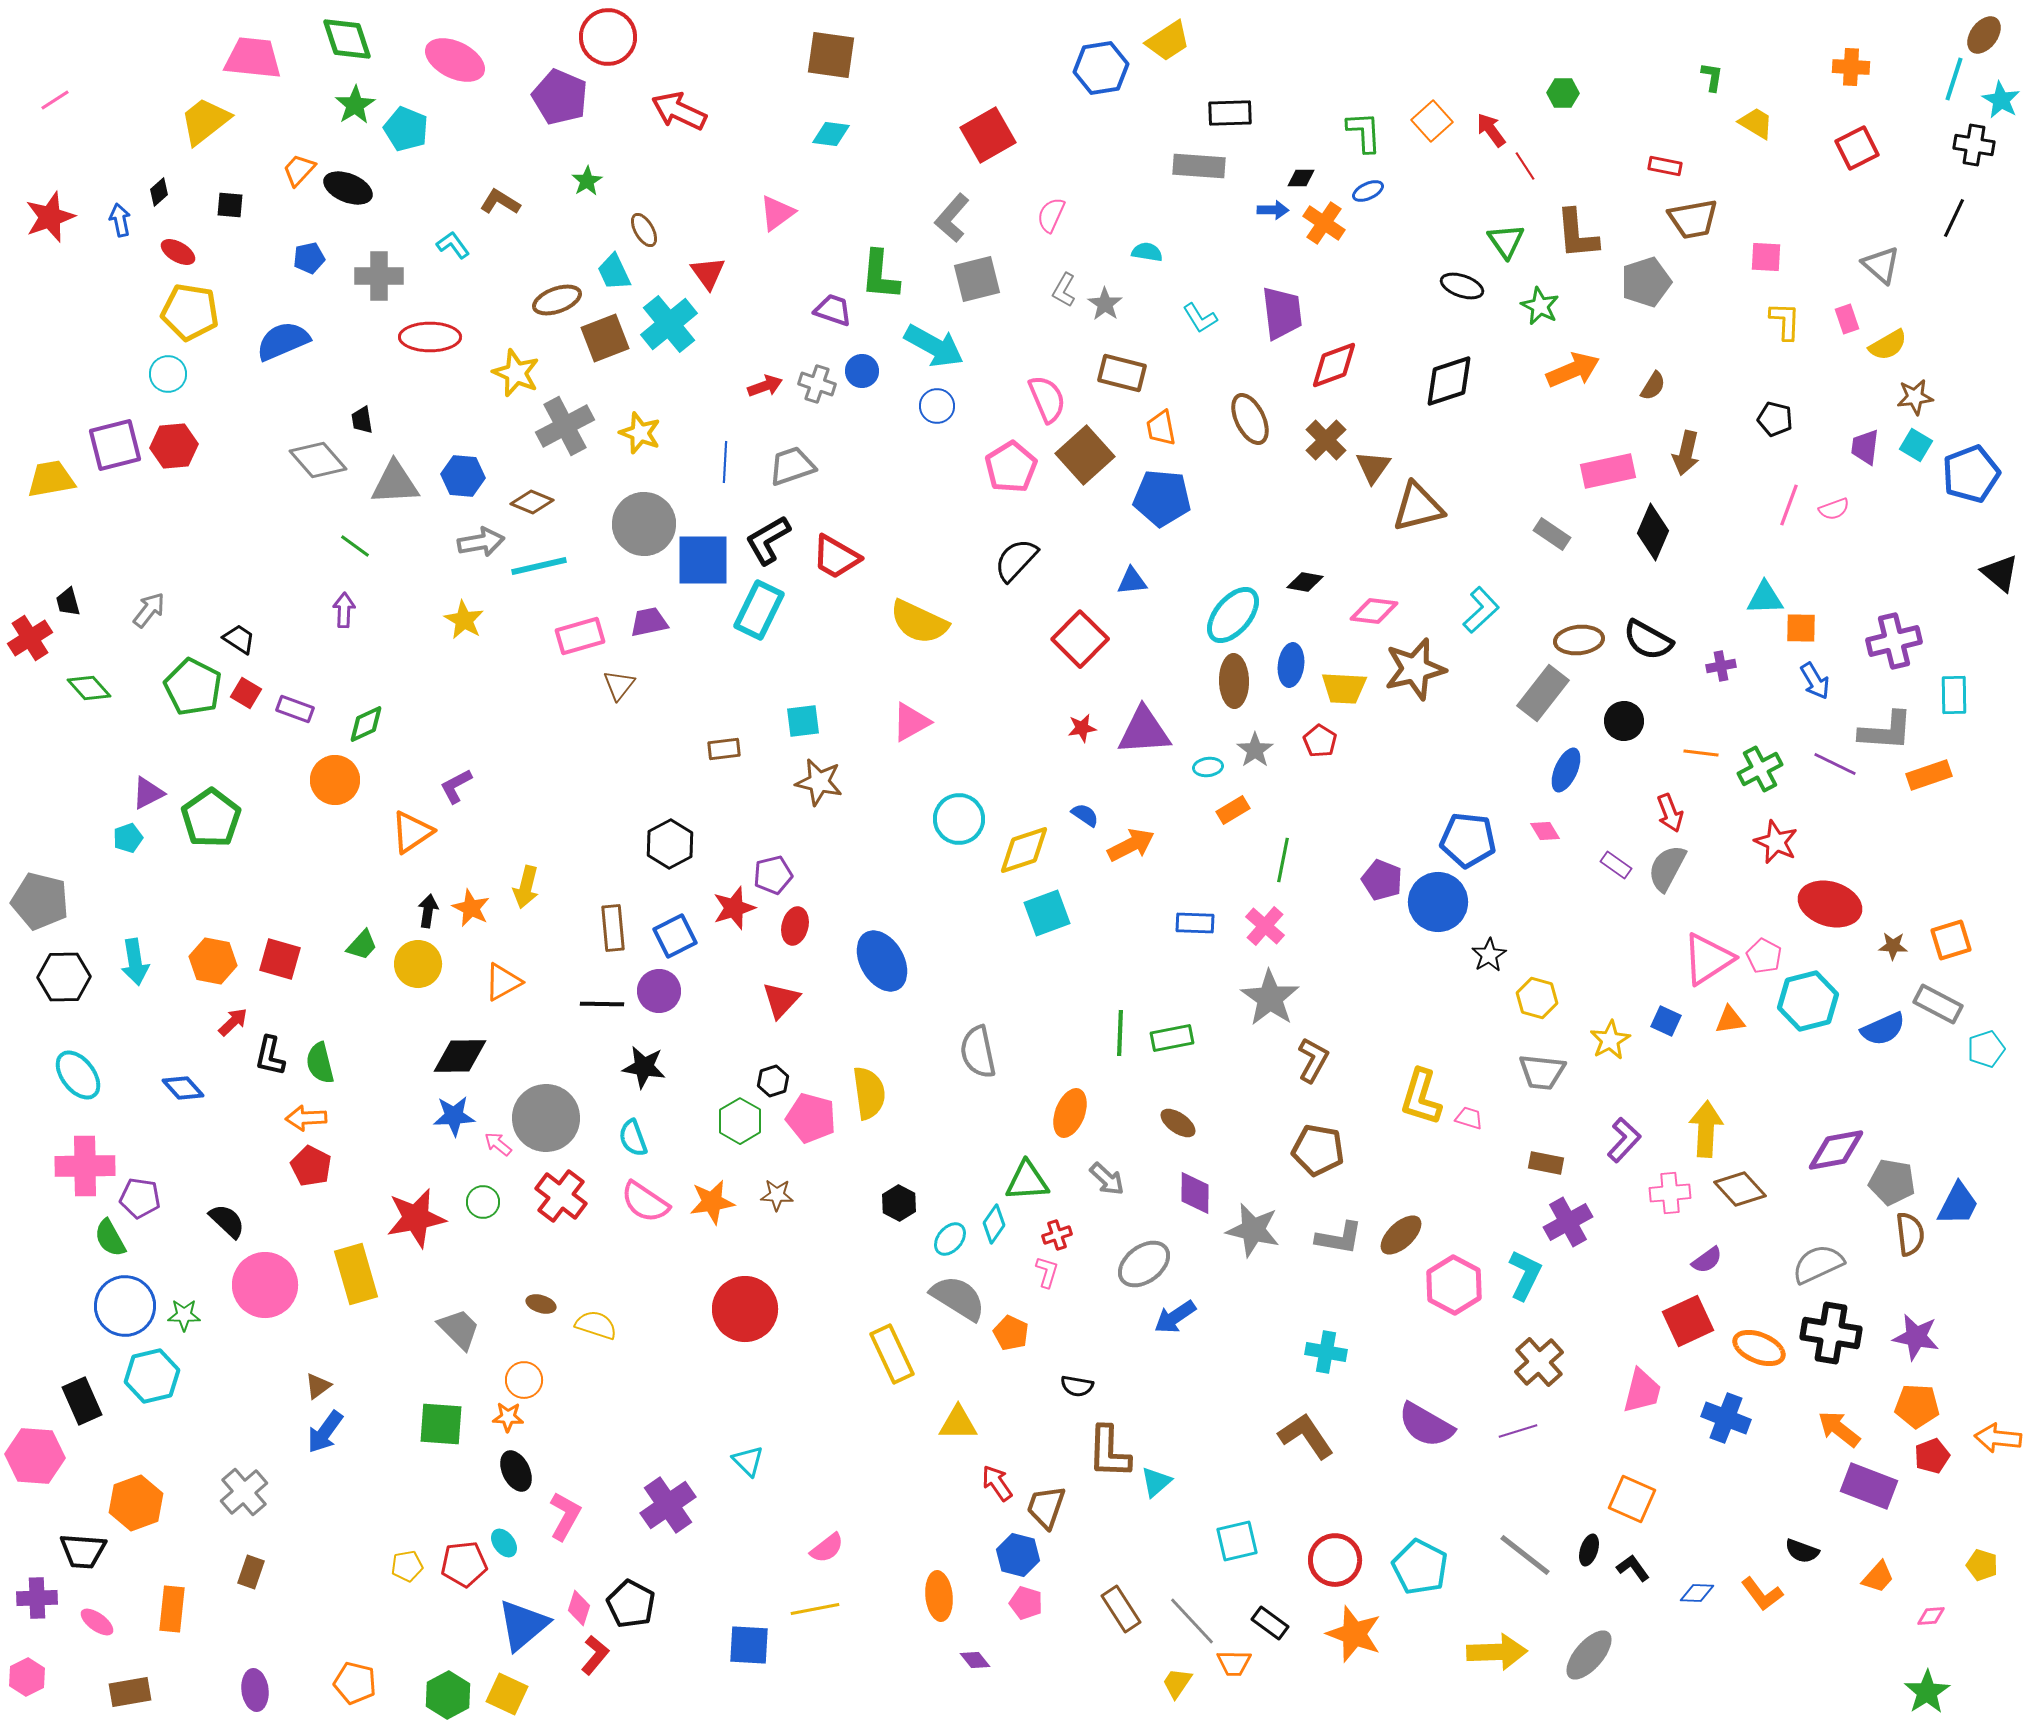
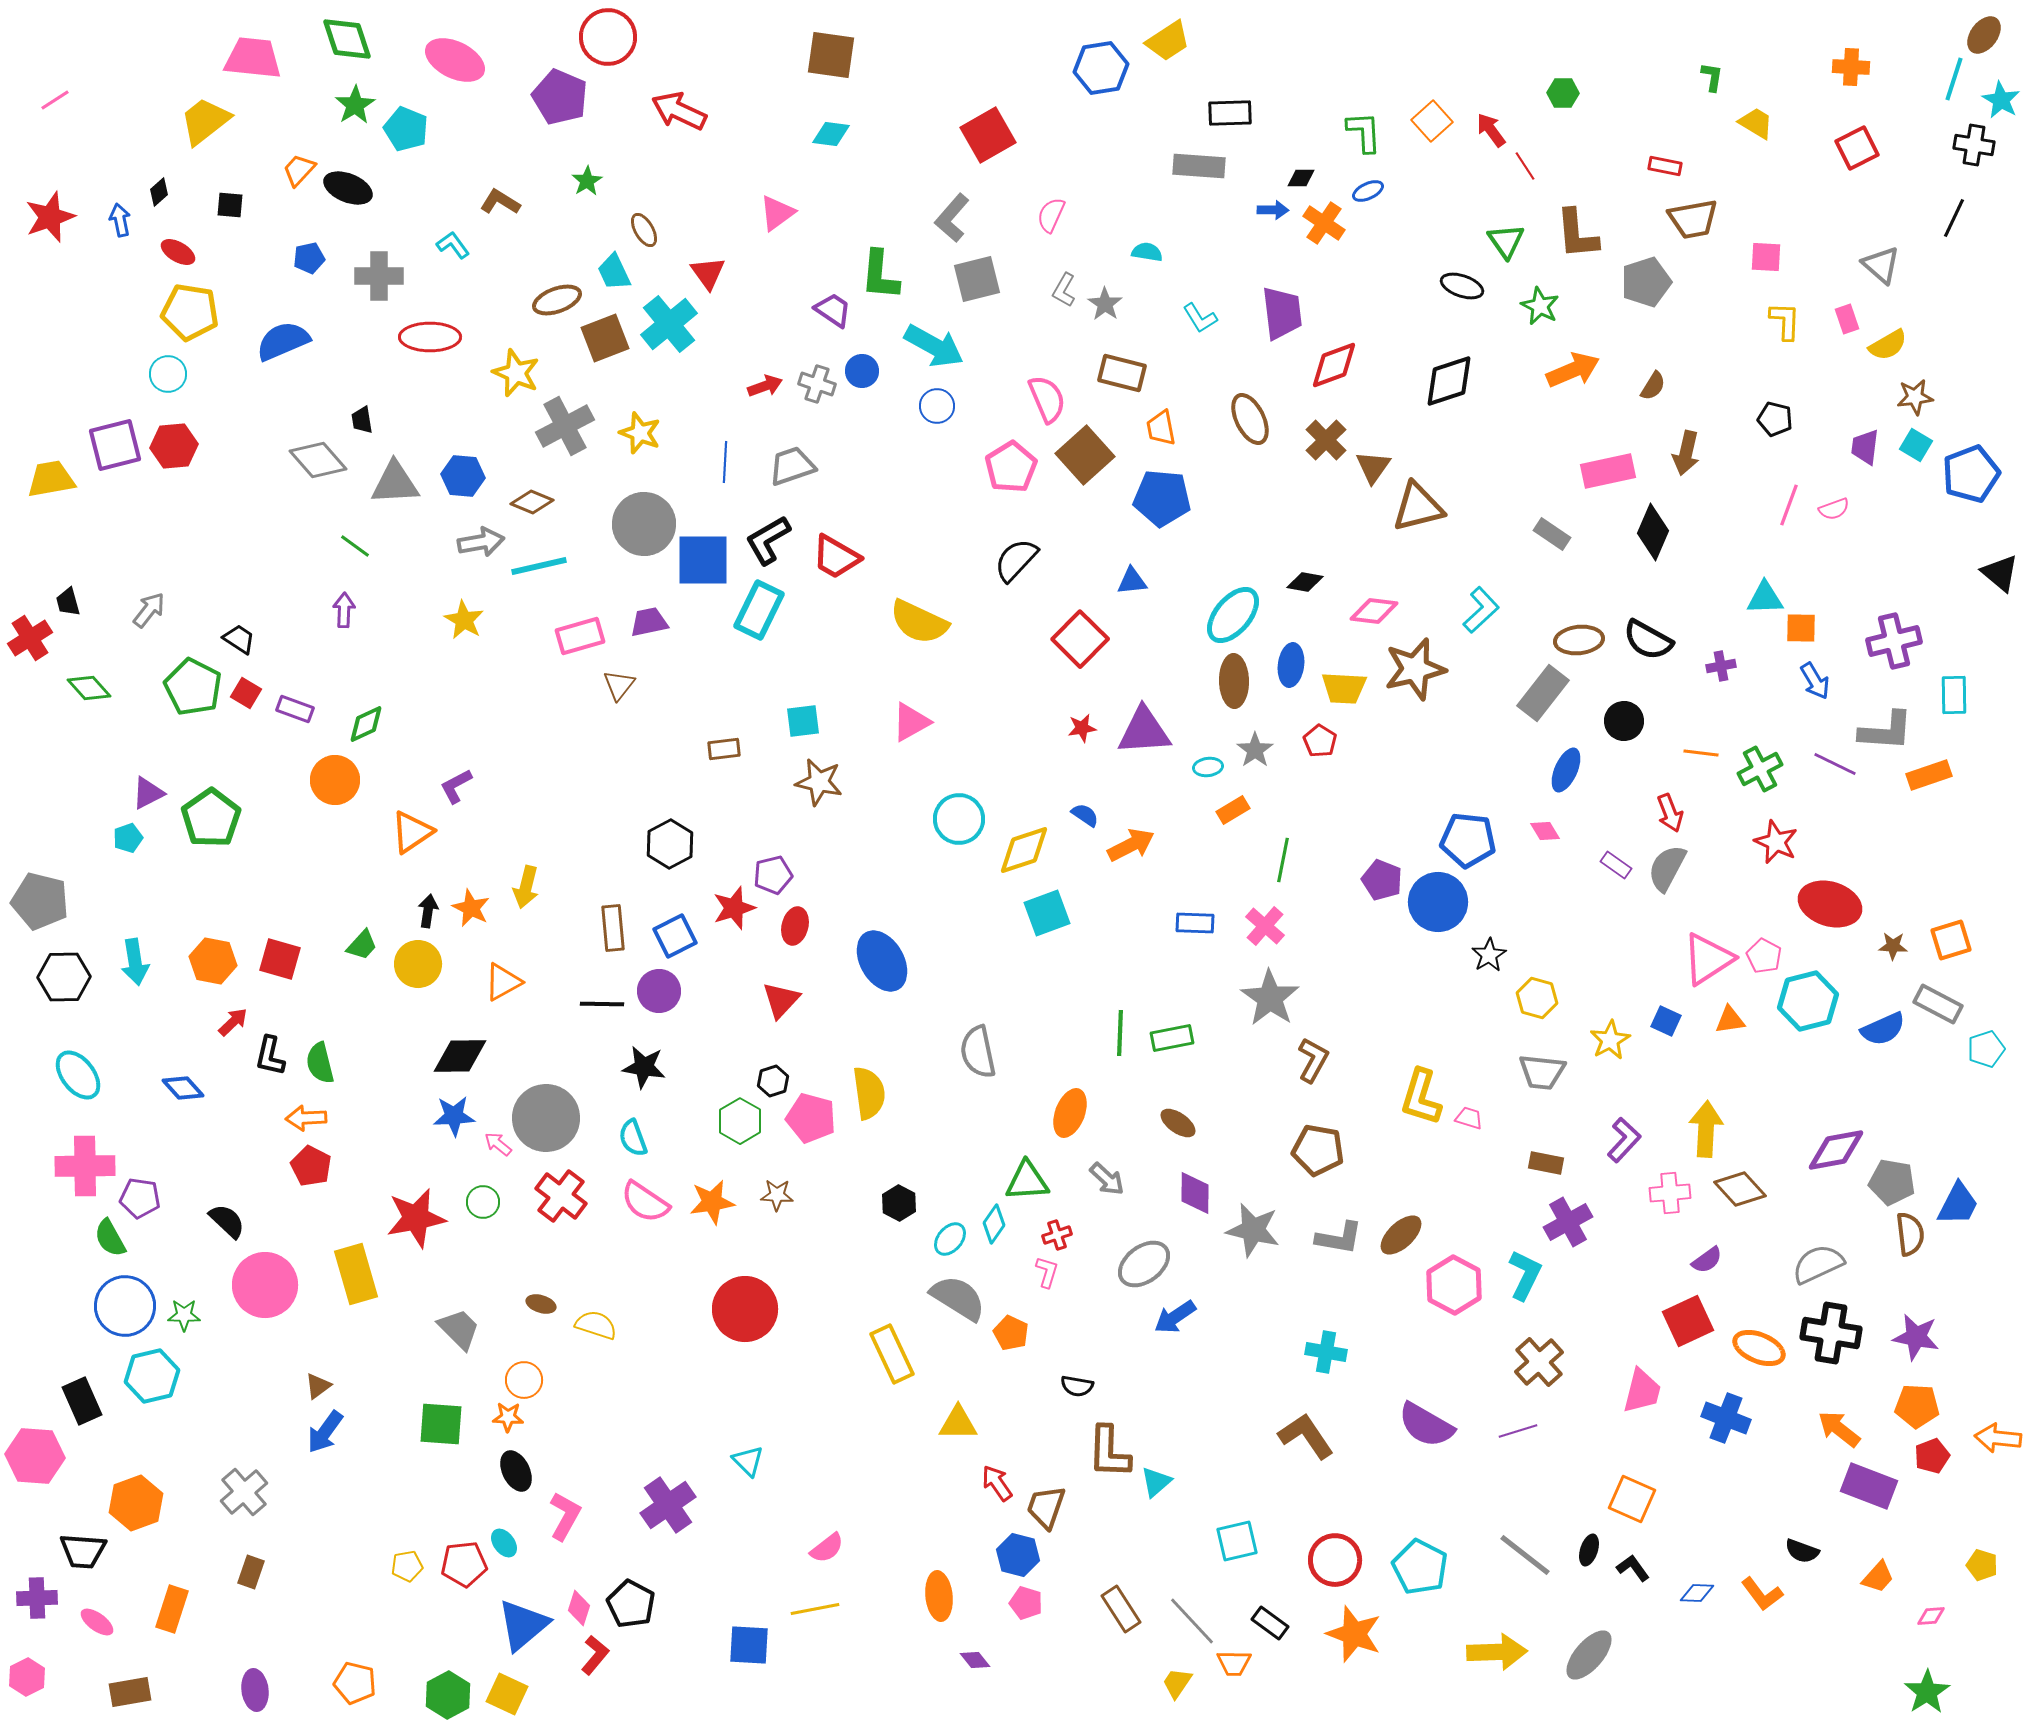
purple trapezoid at (833, 310): rotated 15 degrees clockwise
orange rectangle at (172, 1609): rotated 12 degrees clockwise
